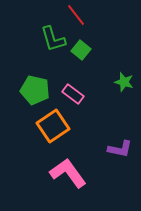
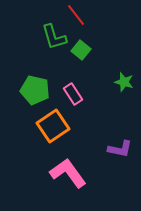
green L-shape: moved 1 px right, 2 px up
pink rectangle: rotated 20 degrees clockwise
